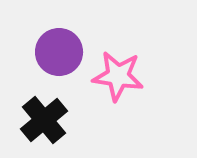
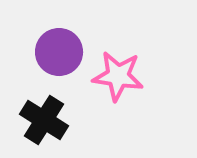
black cross: rotated 18 degrees counterclockwise
